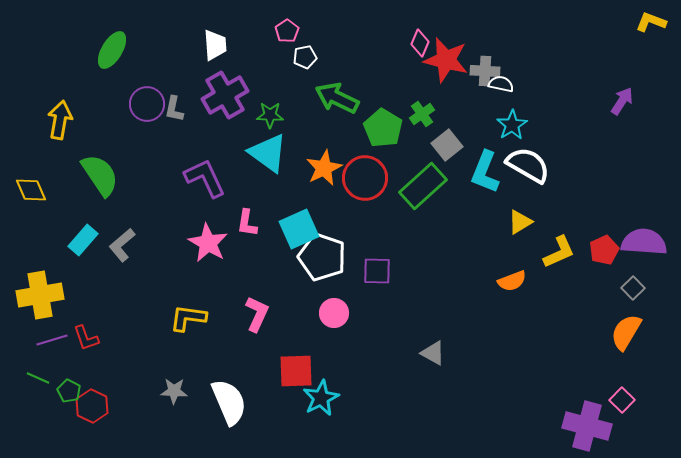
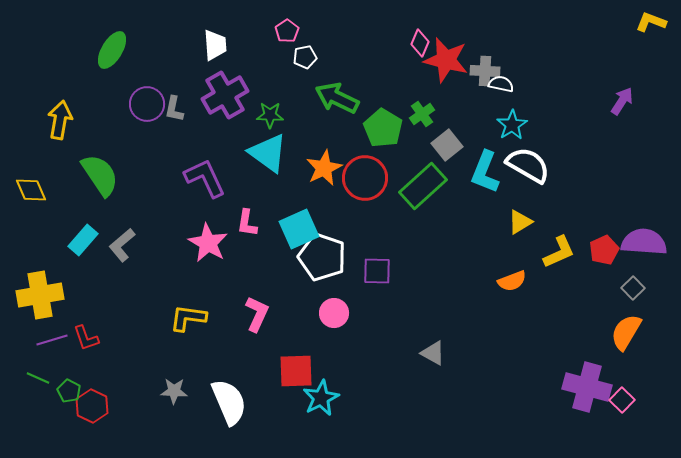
purple cross at (587, 426): moved 39 px up
